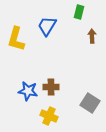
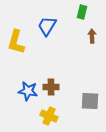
green rectangle: moved 3 px right
yellow L-shape: moved 3 px down
gray square: moved 2 px up; rotated 30 degrees counterclockwise
